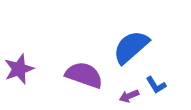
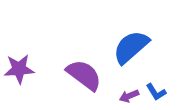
purple star: rotated 16 degrees clockwise
purple semicircle: rotated 18 degrees clockwise
blue L-shape: moved 7 px down
